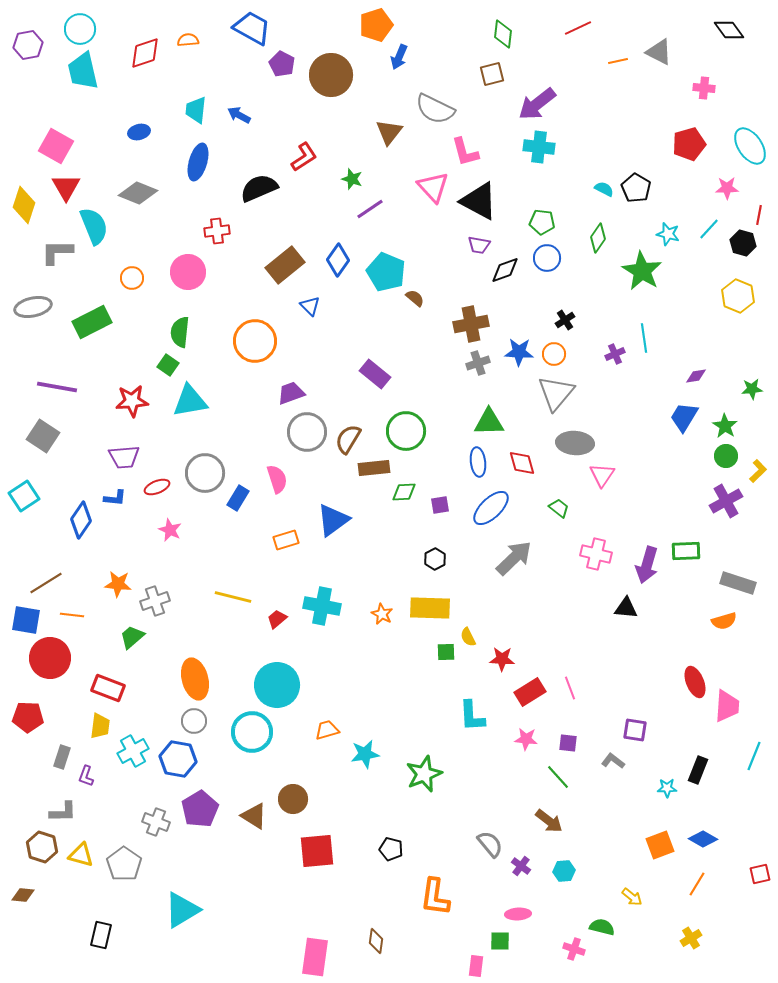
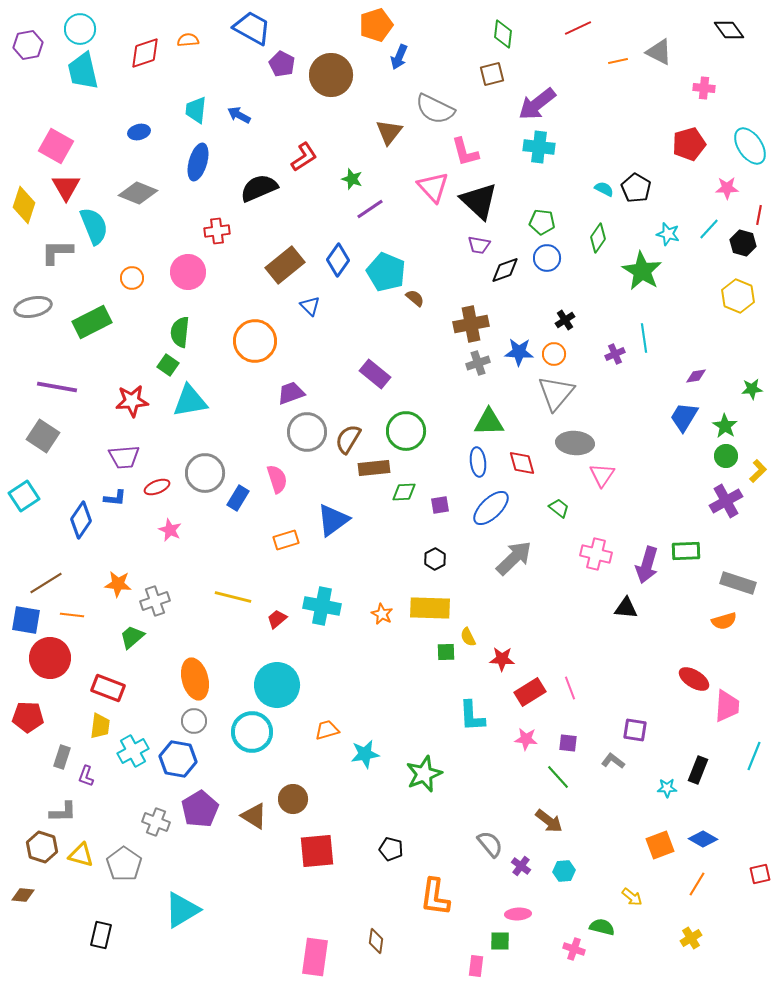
black triangle at (479, 201): rotated 15 degrees clockwise
red ellipse at (695, 682): moved 1 px left, 3 px up; rotated 36 degrees counterclockwise
